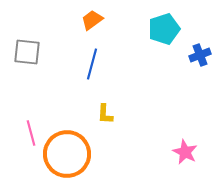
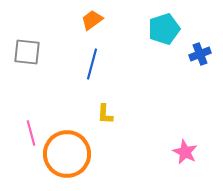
blue cross: moved 1 px up
